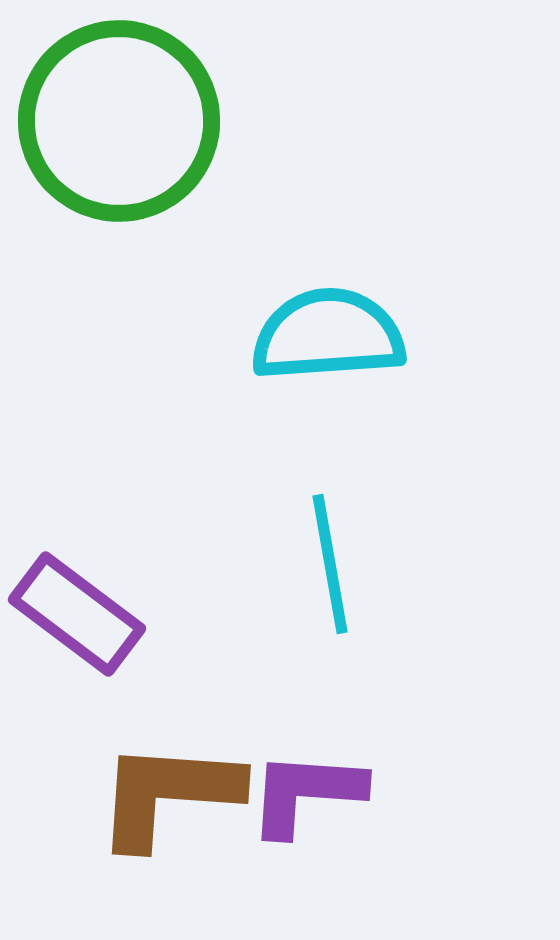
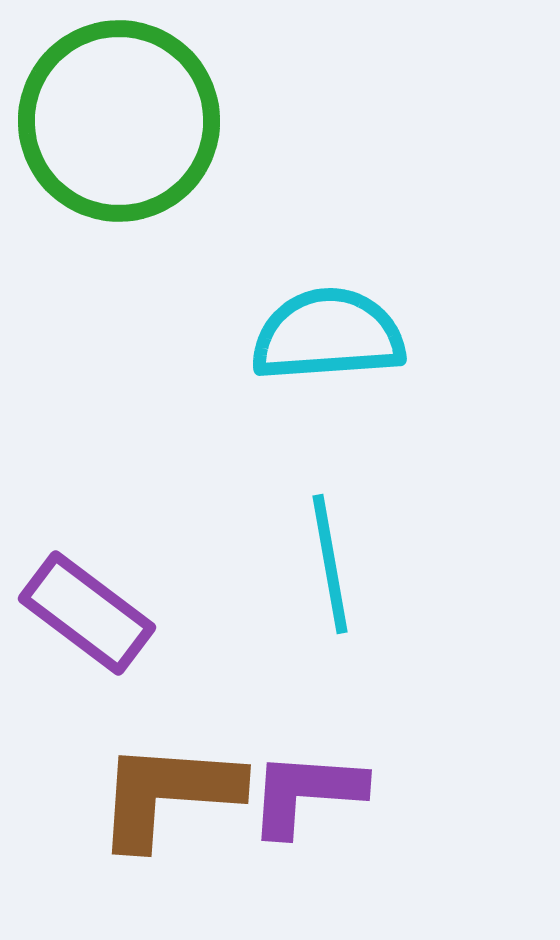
purple rectangle: moved 10 px right, 1 px up
